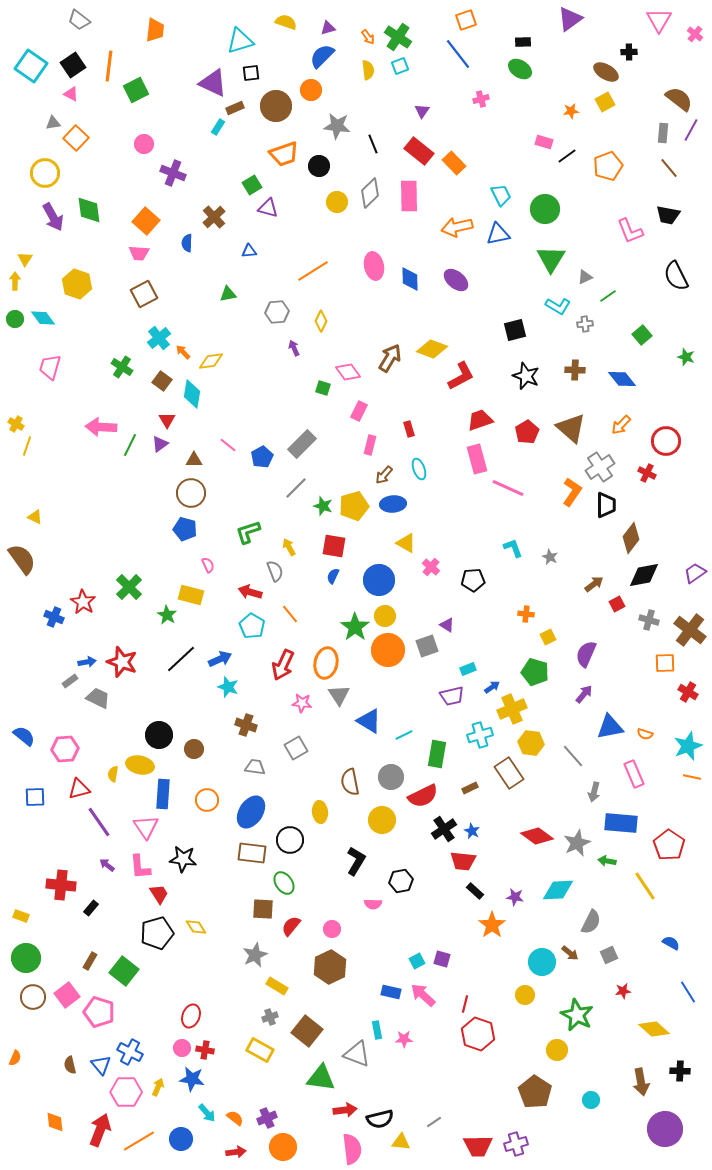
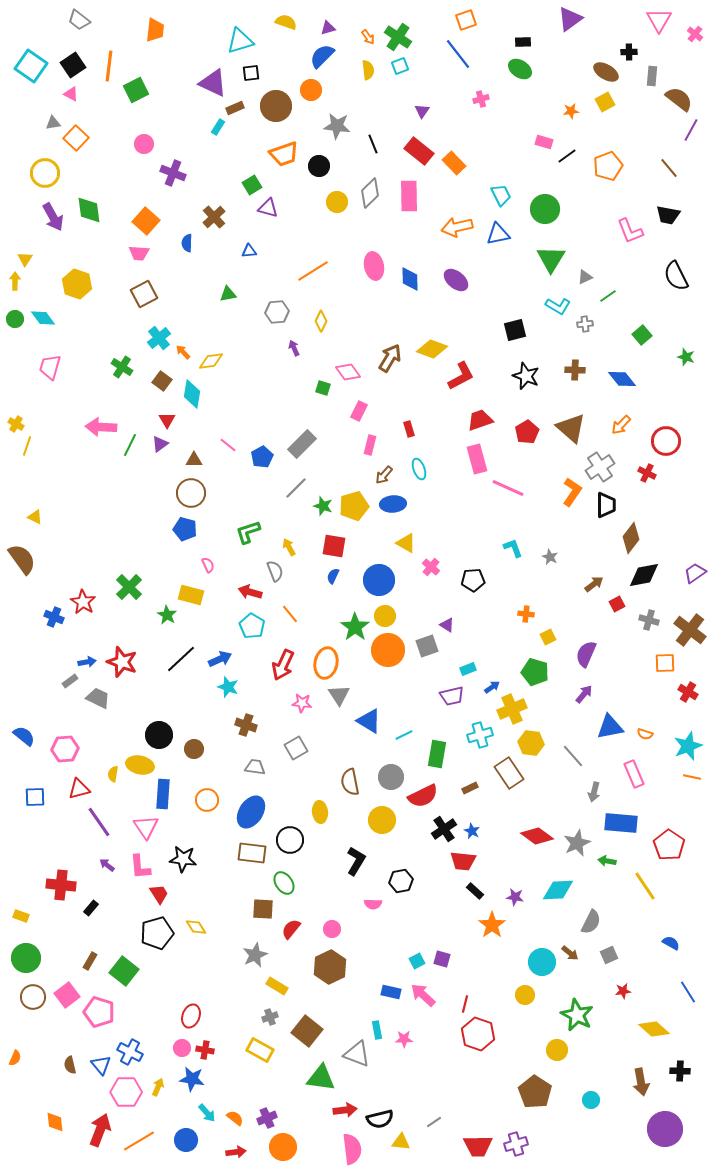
gray rectangle at (663, 133): moved 11 px left, 57 px up
red semicircle at (291, 926): moved 3 px down
blue circle at (181, 1139): moved 5 px right, 1 px down
